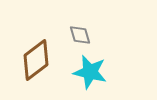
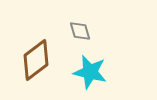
gray diamond: moved 4 px up
